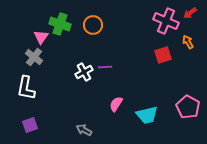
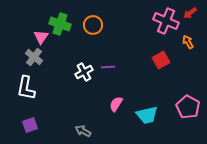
red square: moved 2 px left, 5 px down; rotated 12 degrees counterclockwise
purple line: moved 3 px right
gray arrow: moved 1 px left, 1 px down
